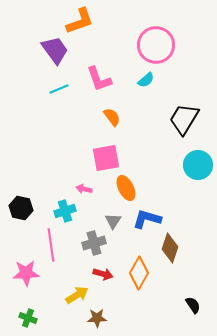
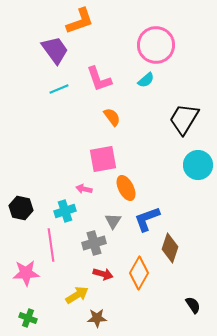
pink square: moved 3 px left, 1 px down
blue L-shape: rotated 36 degrees counterclockwise
